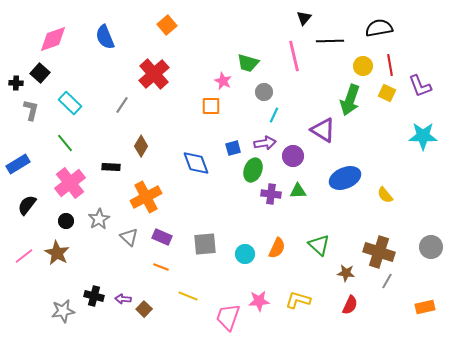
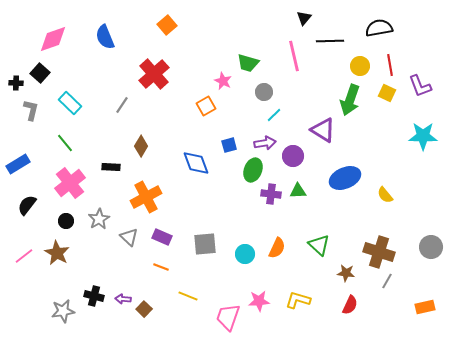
yellow circle at (363, 66): moved 3 px left
orange square at (211, 106): moved 5 px left; rotated 30 degrees counterclockwise
cyan line at (274, 115): rotated 21 degrees clockwise
blue square at (233, 148): moved 4 px left, 3 px up
